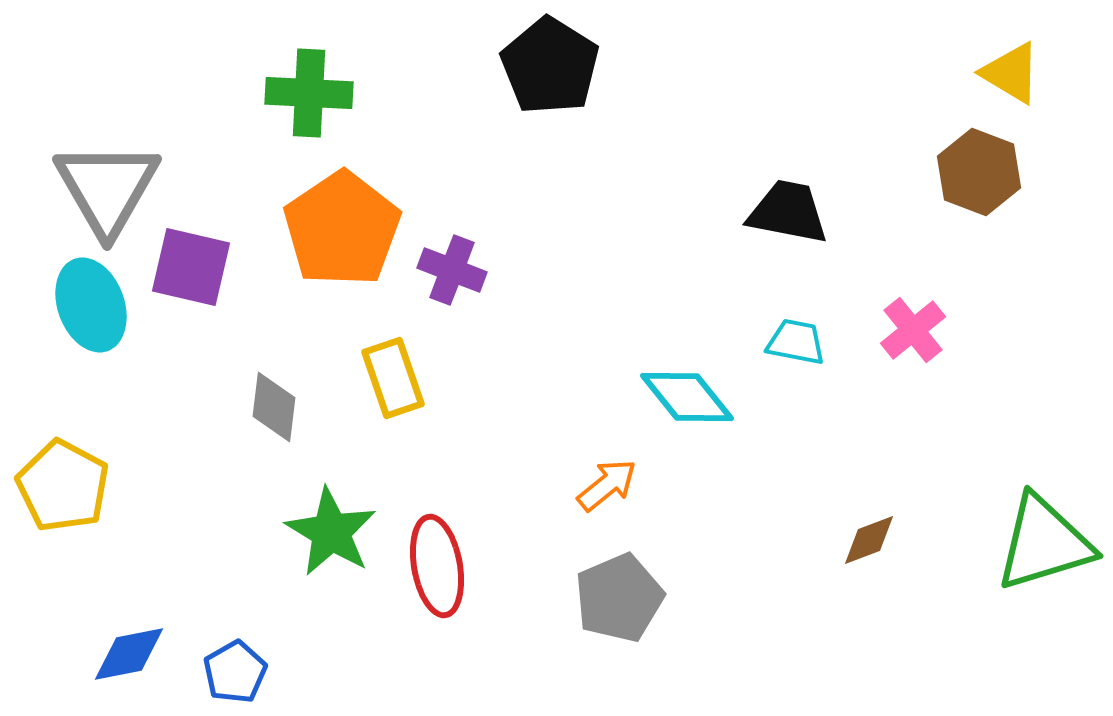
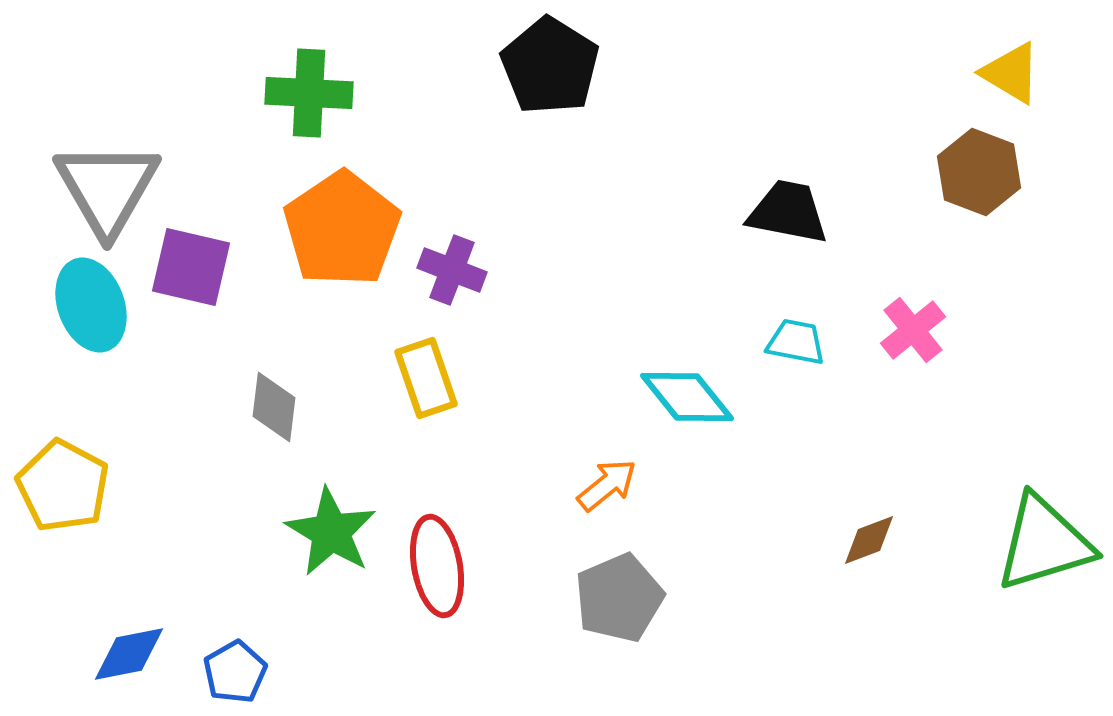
yellow rectangle: moved 33 px right
